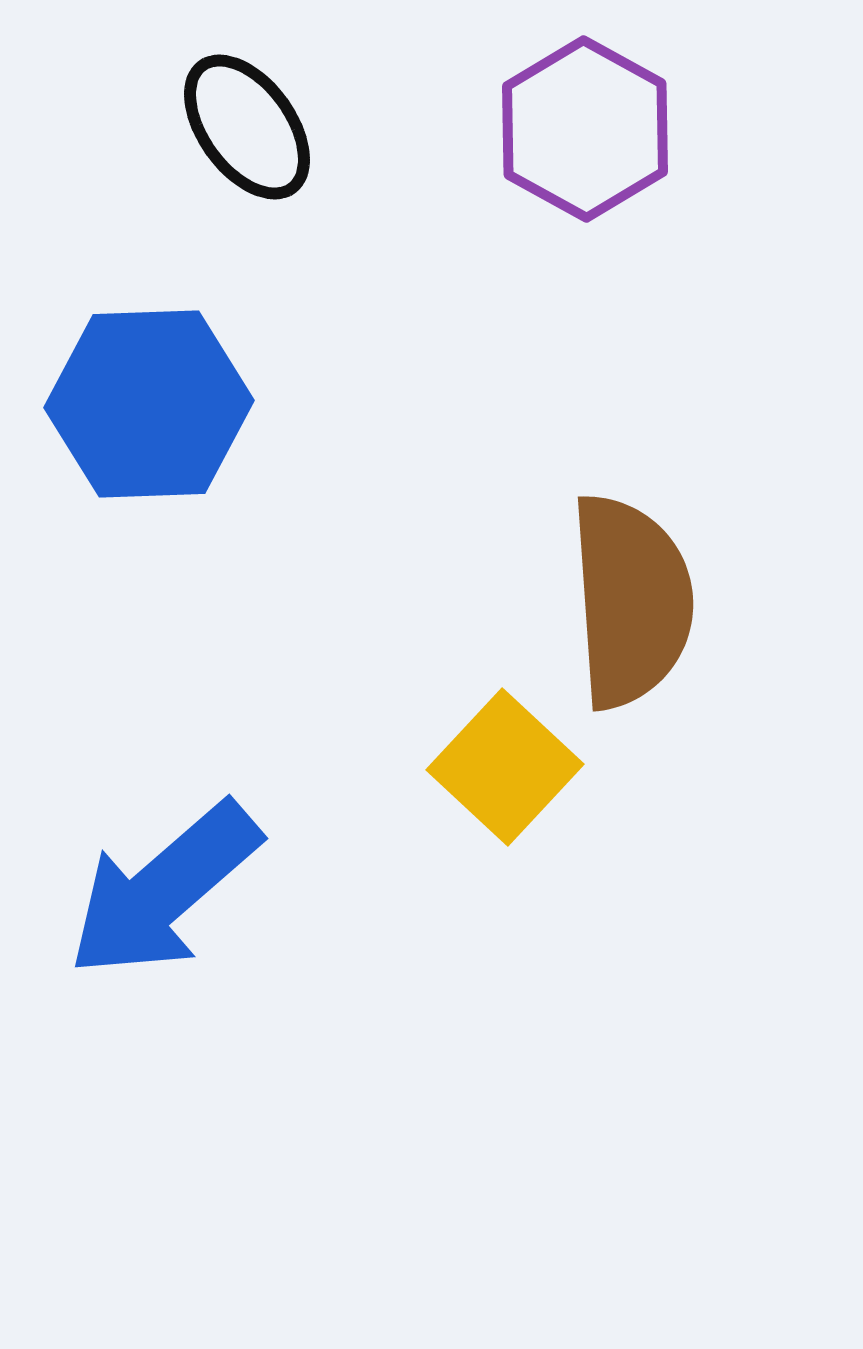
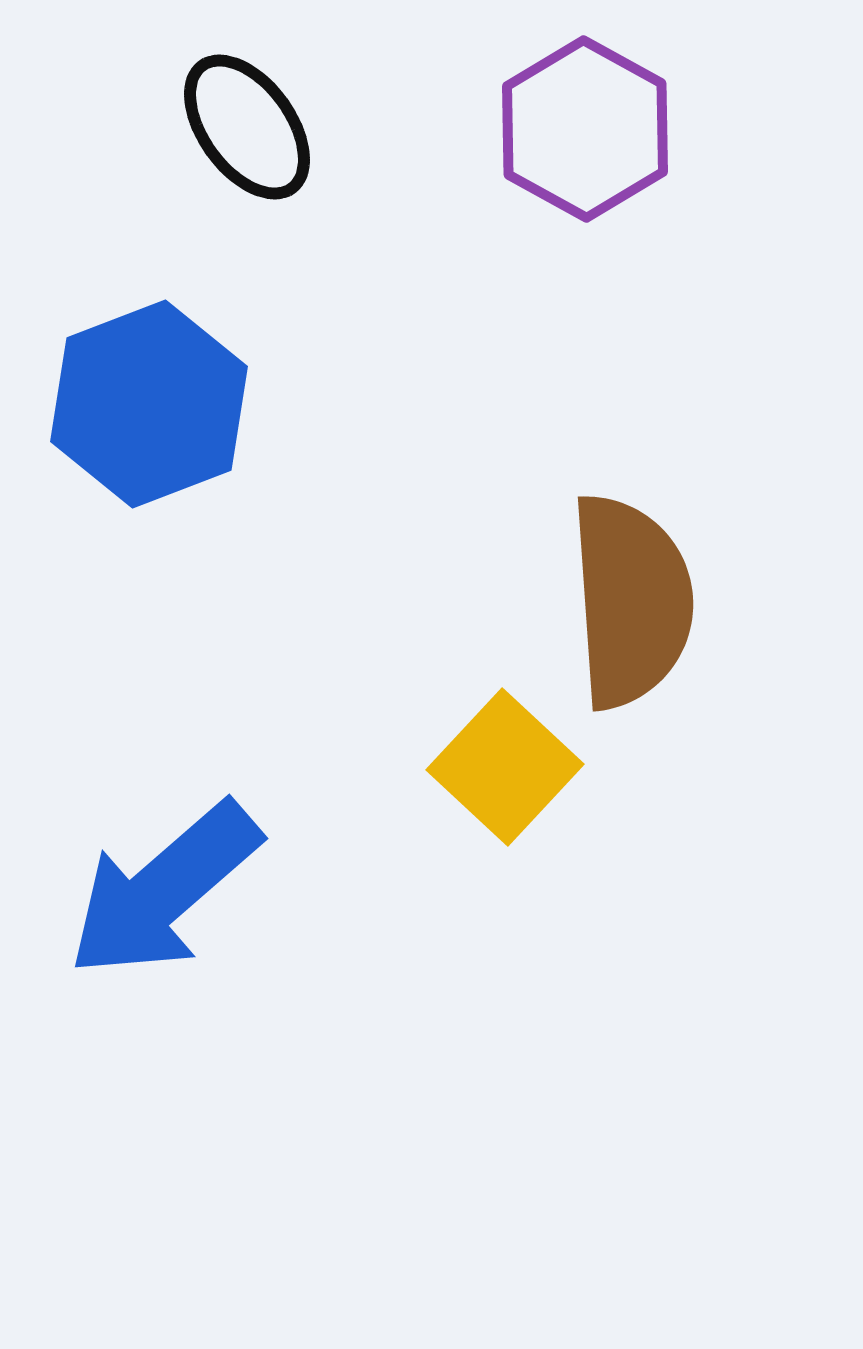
blue hexagon: rotated 19 degrees counterclockwise
